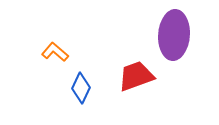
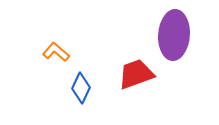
orange L-shape: moved 1 px right
red trapezoid: moved 2 px up
